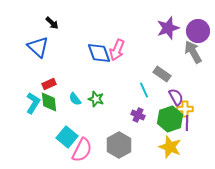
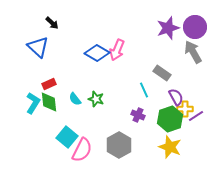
purple circle: moved 3 px left, 4 px up
blue diamond: moved 2 px left; rotated 40 degrees counterclockwise
gray rectangle: moved 1 px up
purple line: moved 9 px right, 7 px up; rotated 56 degrees clockwise
